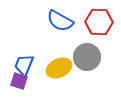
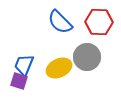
blue semicircle: moved 1 px down; rotated 16 degrees clockwise
